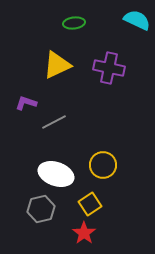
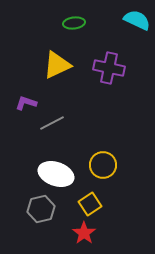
gray line: moved 2 px left, 1 px down
